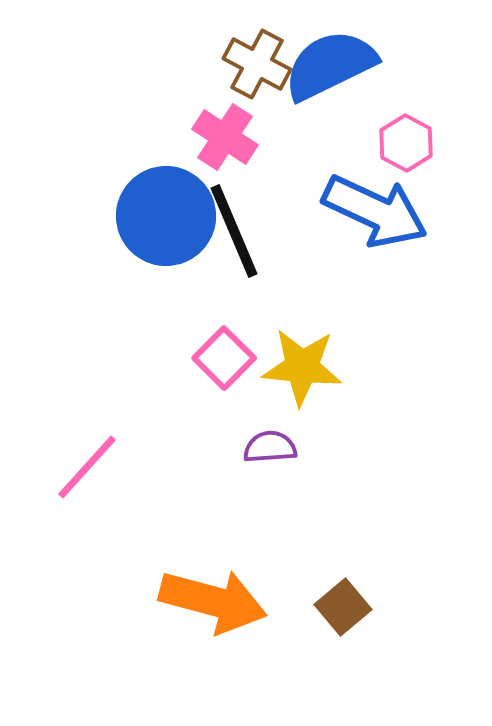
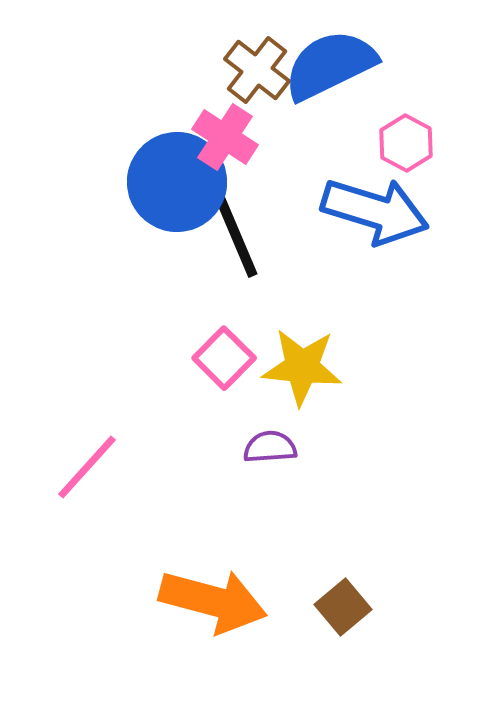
brown cross: moved 6 px down; rotated 10 degrees clockwise
blue arrow: rotated 8 degrees counterclockwise
blue circle: moved 11 px right, 34 px up
